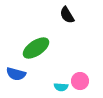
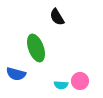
black semicircle: moved 10 px left, 2 px down
green ellipse: rotated 76 degrees counterclockwise
cyan semicircle: moved 2 px up
